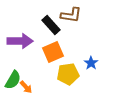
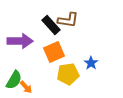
brown L-shape: moved 3 px left, 5 px down
orange square: moved 1 px right
green semicircle: moved 1 px right
